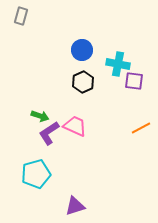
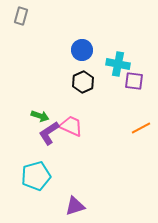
pink trapezoid: moved 4 px left
cyan pentagon: moved 2 px down
